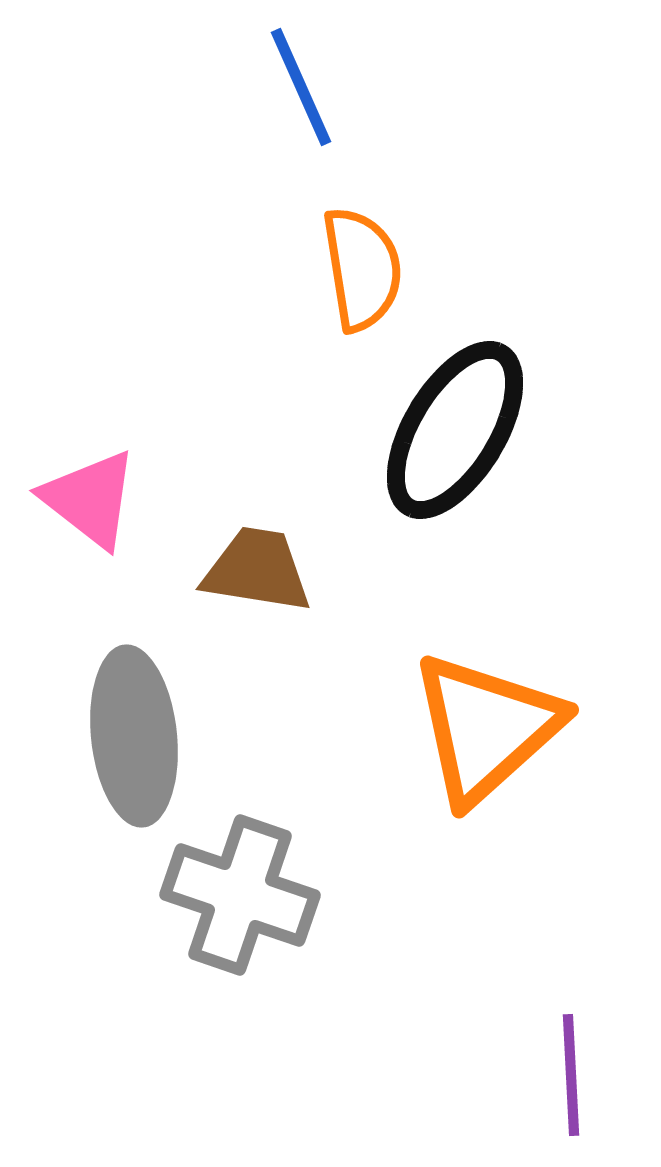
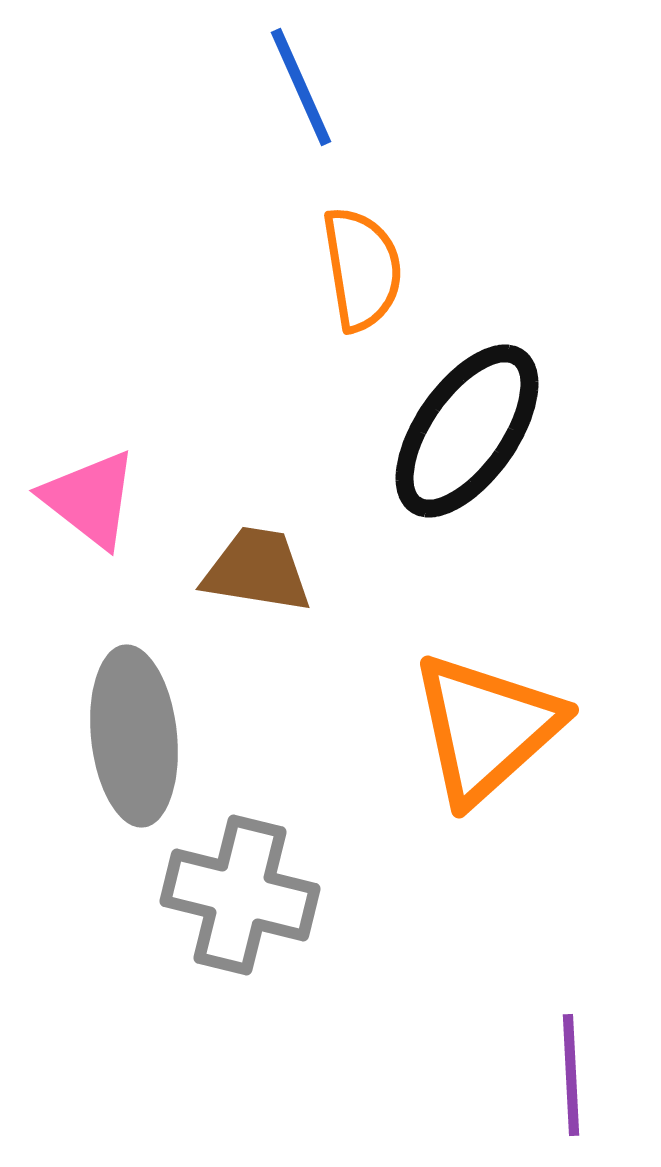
black ellipse: moved 12 px right, 1 px down; rotated 4 degrees clockwise
gray cross: rotated 5 degrees counterclockwise
